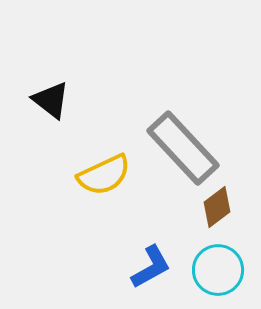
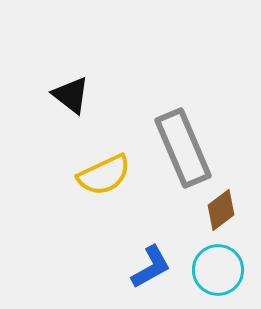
black triangle: moved 20 px right, 5 px up
gray rectangle: rotated 20 degrees clockwise
brown diamond: moved 4 px right, 3 px down
